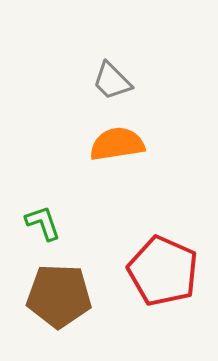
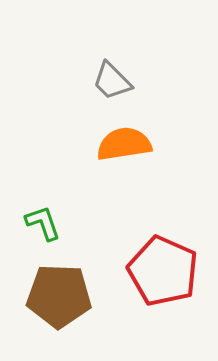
orange semicircle: moved 7 px right
